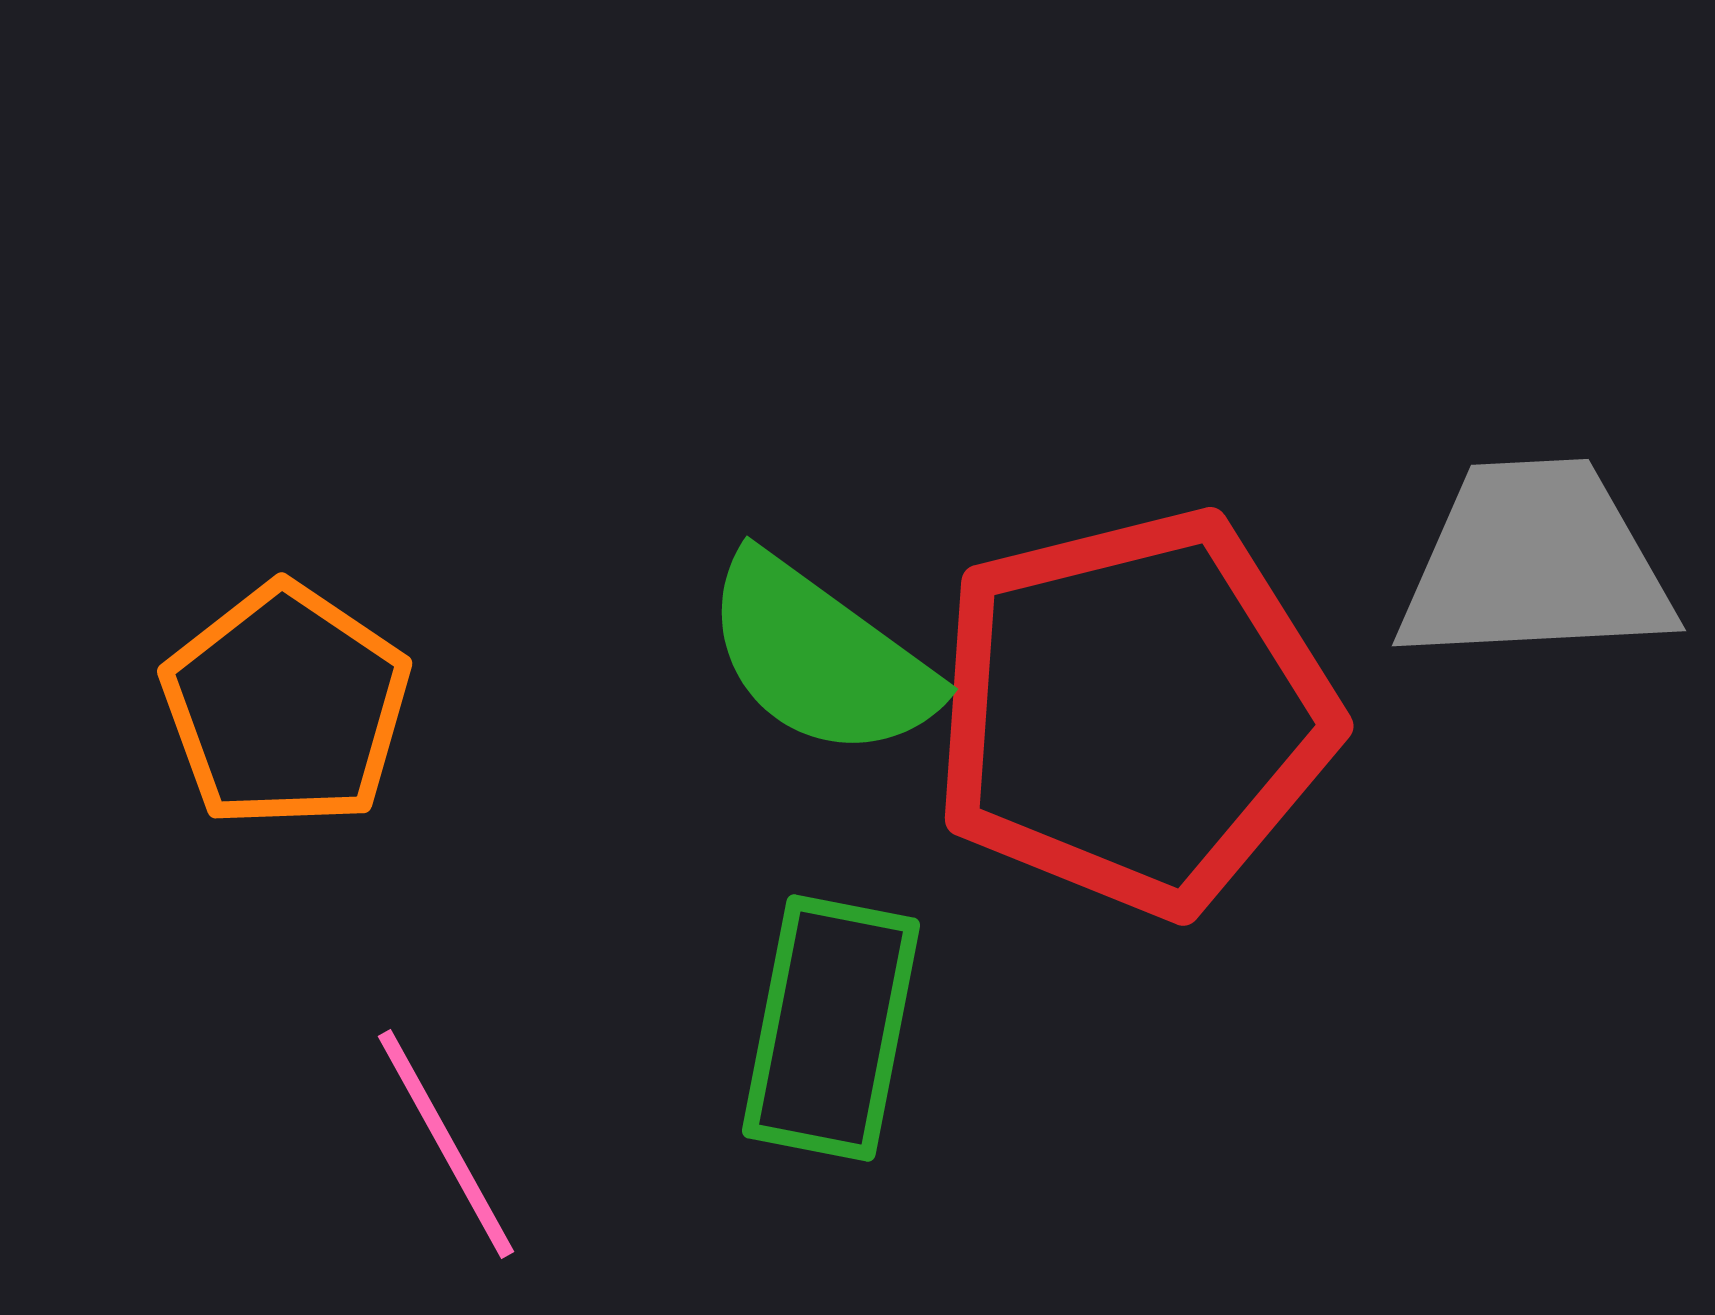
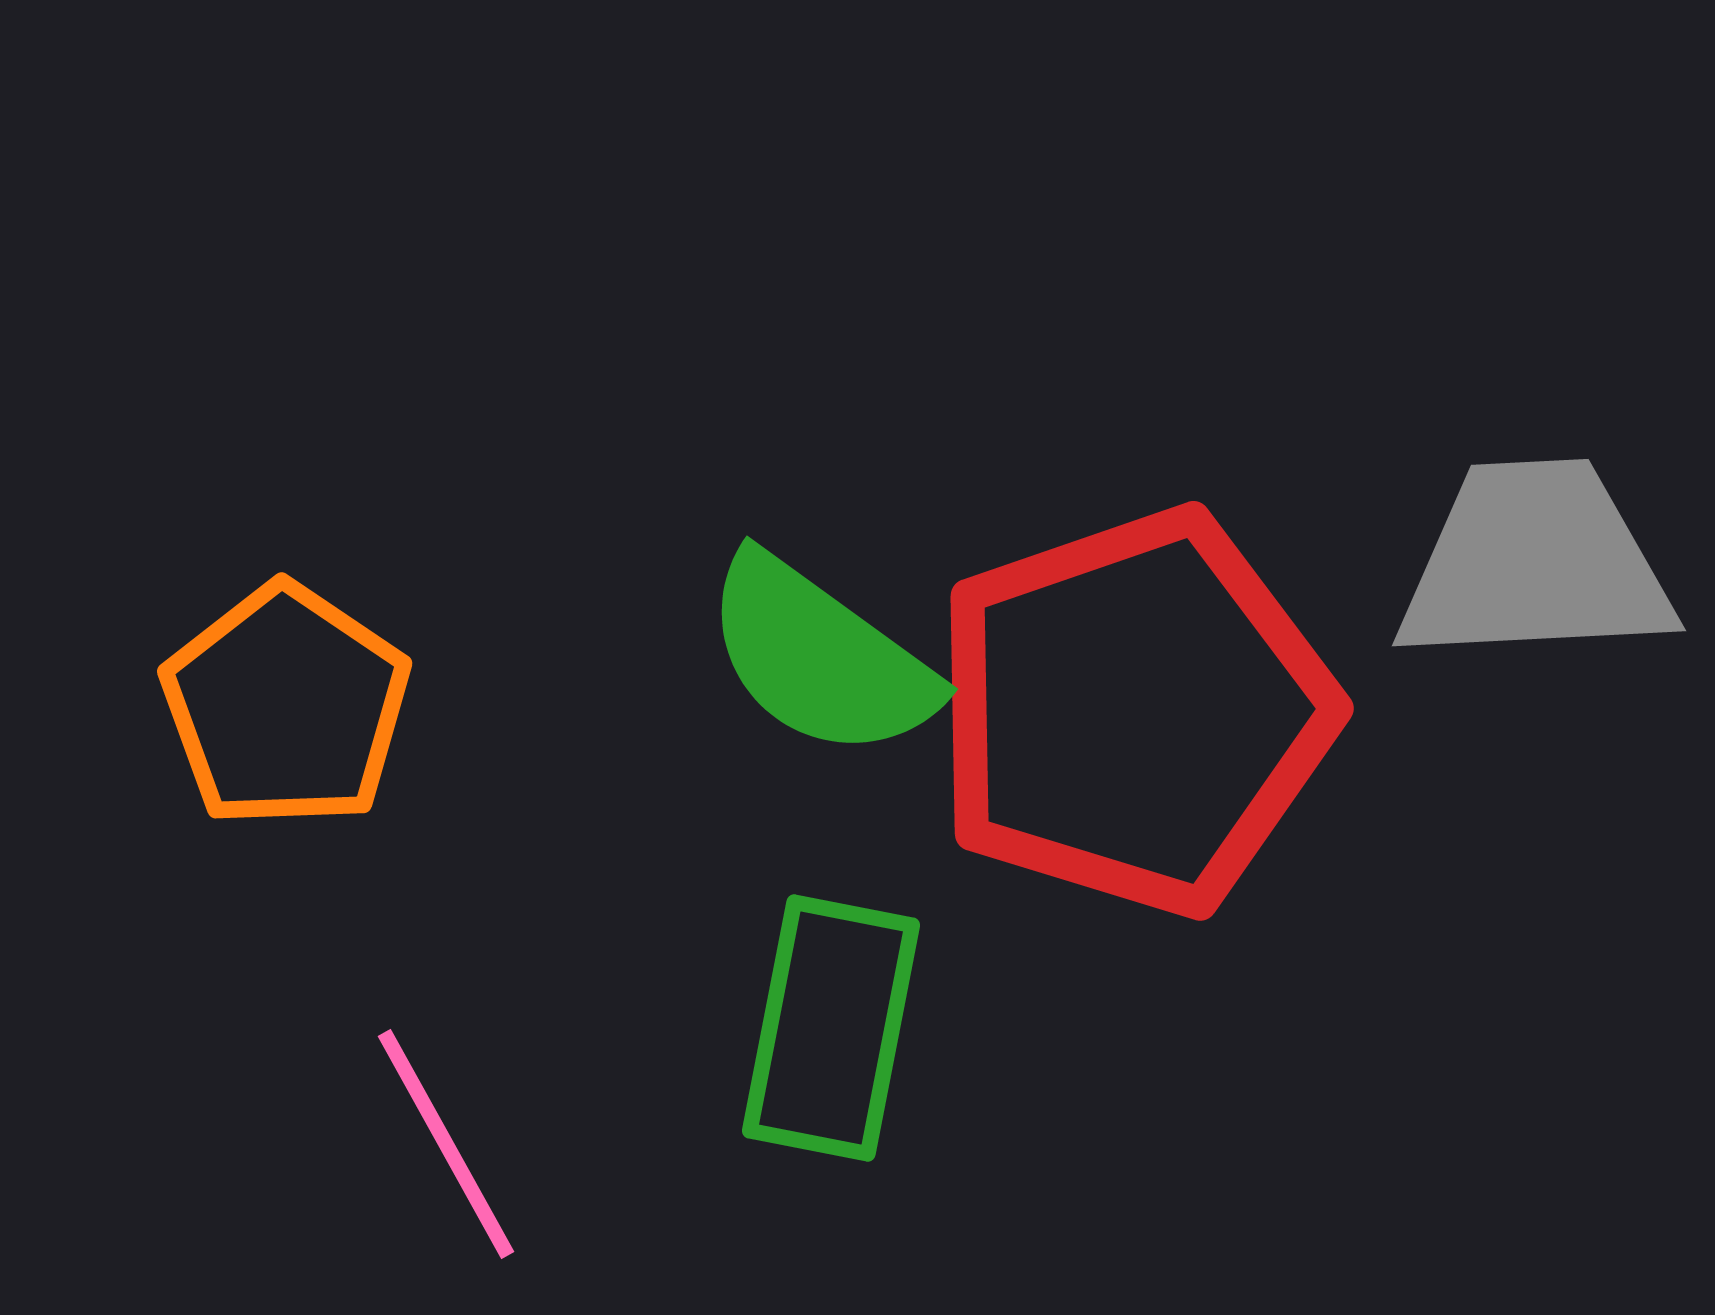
red pentagon: rotated 5 degrees counterclockwise
